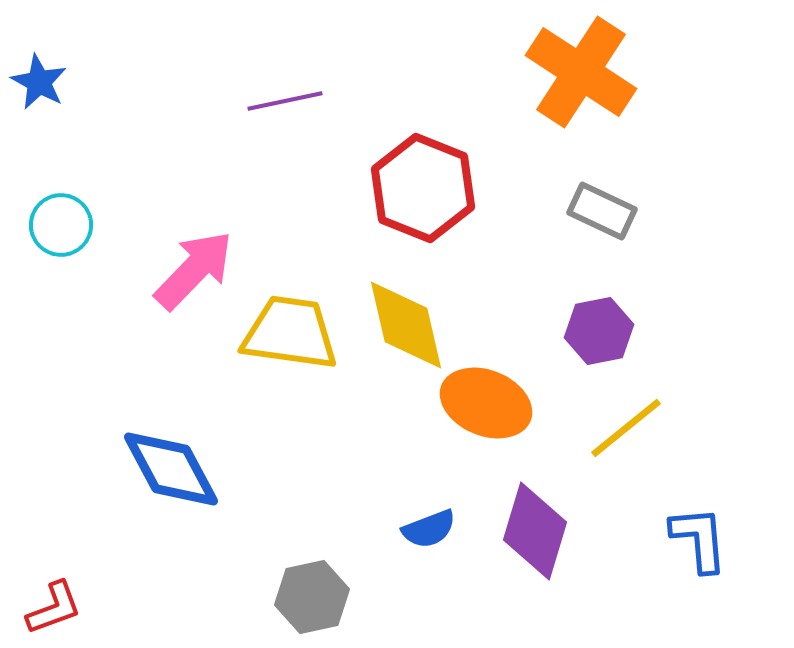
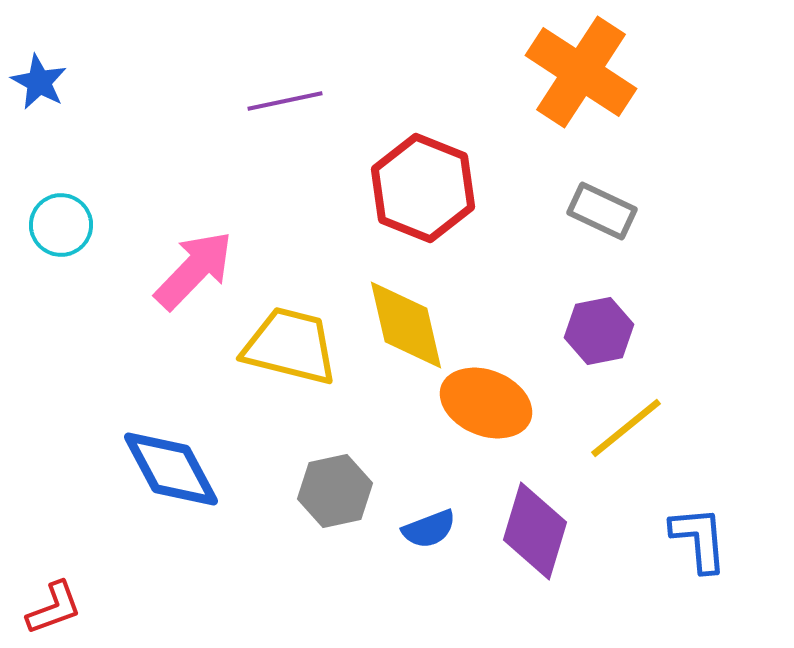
yellow trapezoid: moved 13 px down; rotated 6 degrees clockwise
gray hexagon: moved 23 px right, 106 px up
